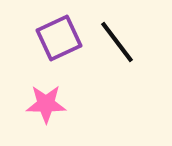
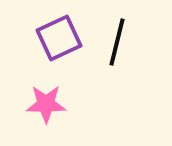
black line: rotated 51 degrees clockwise
